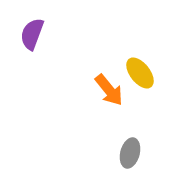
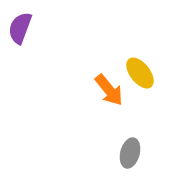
purple semicircle: moved 12 px left, 6 px up
